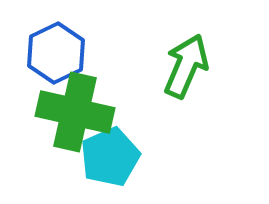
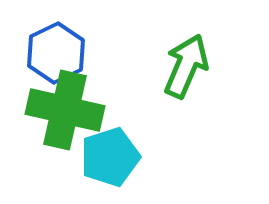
green cross: moved 10 px left, 2 px up
cyan pentagon: rotated 6 degrees clockwise
